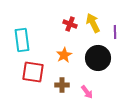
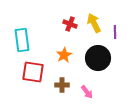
yellow arrow: moved 1 px right
